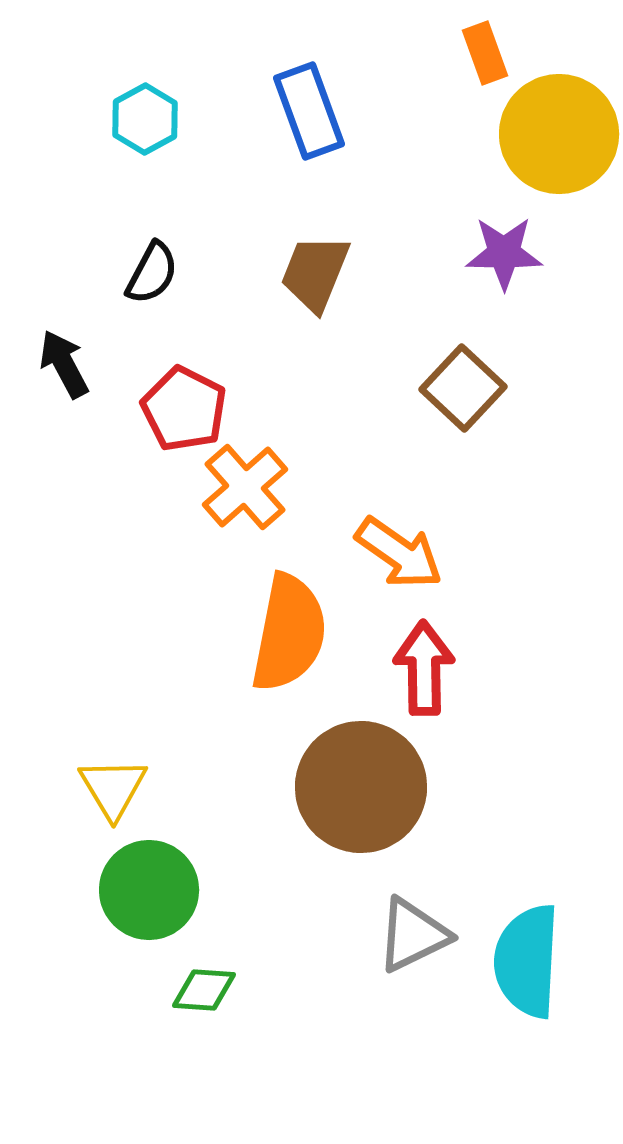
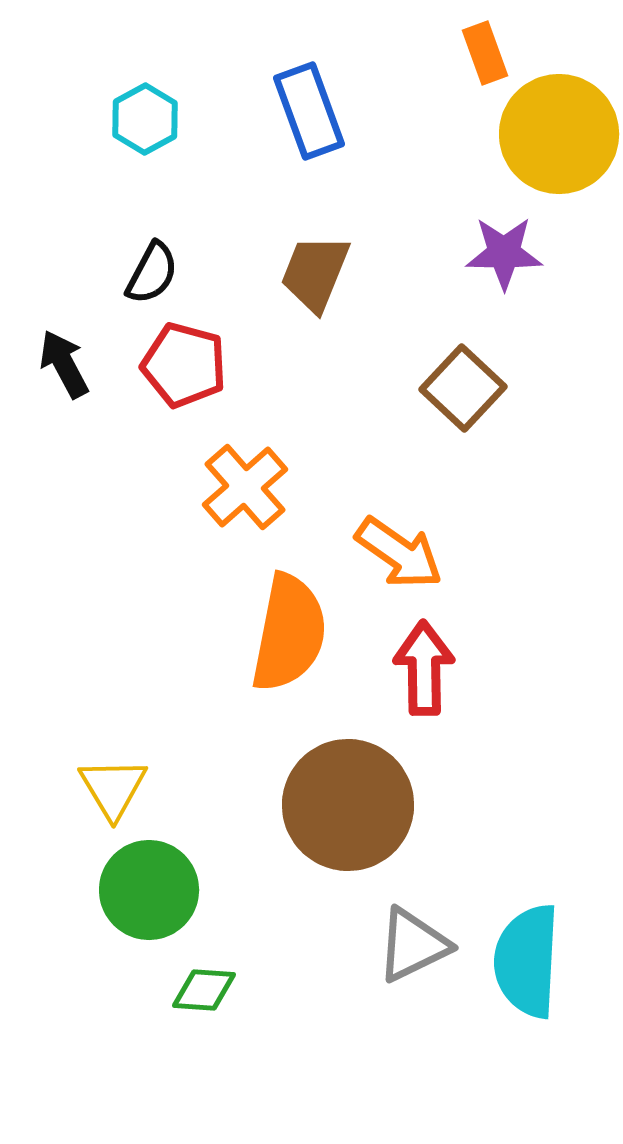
red pentagon: moved 44 px up; rotated 12 degrees counterclockwise
brown circle: moved 13 px left, 18 px down
gray triangle: moved 10 px down
